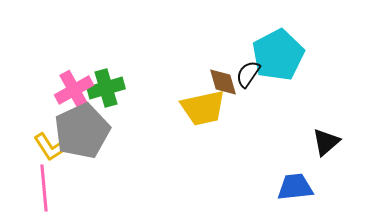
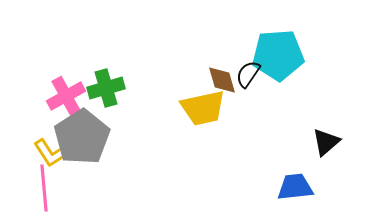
cyan pentagon: rotated 24 degrees clockwise
brown diamond: moved 1 px left, 2 px up
pink cross: moved 8 px left, 6 px down
gray pentagon: moved 6 px down; rotated 8 degrees counterclockwise
yellow L-shape: moved 6 px down
